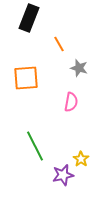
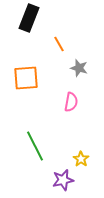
purple star: moved 5 px down
